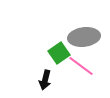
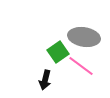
gray ellipse: rotated 16 degrees clockwise
green square: moved 1 px left, 1 px up
